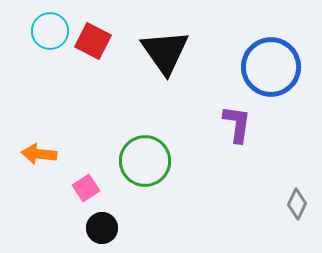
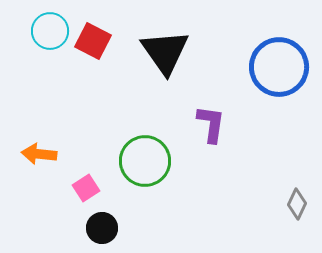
blue circle: moved 8 px right
purple L-shape: moved 26 px left
